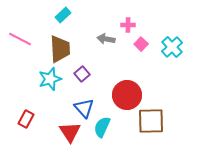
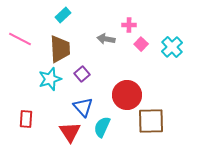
pink cross: moved 1 px right
blue triangle: moved 1 px left, 1 px up
red rectangle: rotated 24 degrees counterclockwise
